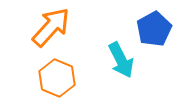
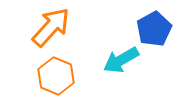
cyan arrow: rotated 87 degrees clockwise
orange hexagon: moved 1 px left, 2 px up
